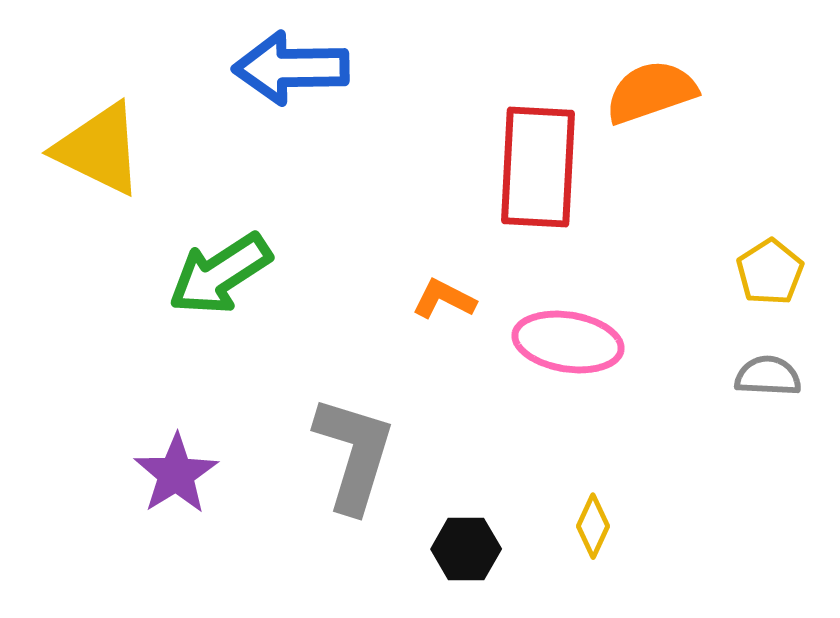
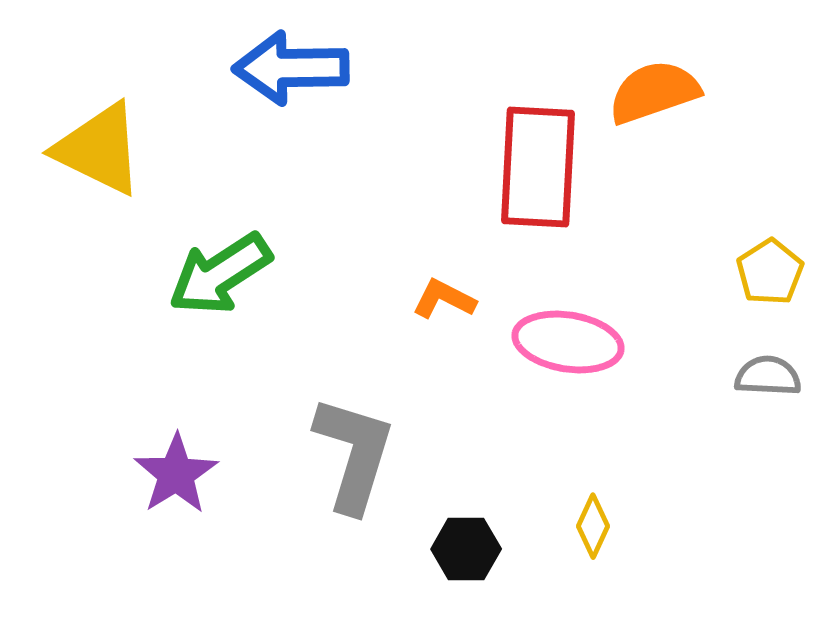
orange semicircle: moved 3 px right
